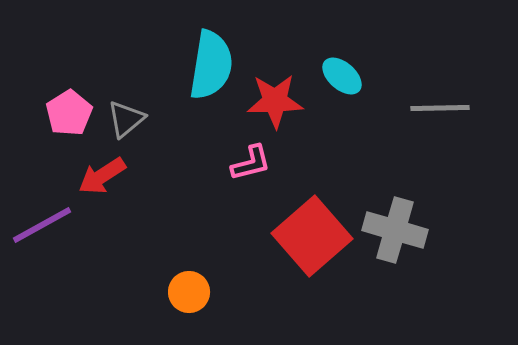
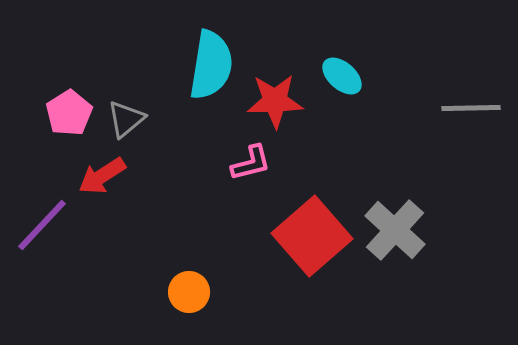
gray line: moved 31 px right
purple line: rotated 18 degrees counterclockwise
gray cross: rotated 26 degrees clockwise
